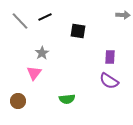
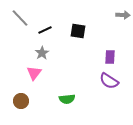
black line: moved 13 px down
gray line: moved 3 px up
brown circle: moved 3 px right
